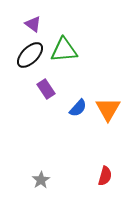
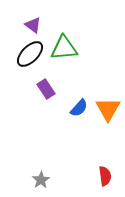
purple triangle: moved 1 px down
green triangle: moved 2 px up
black ellipse: moved 1 px up
blue semicircle: moved 1 px right
red semicircle: rotated 24 degrees counterclockwise
